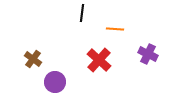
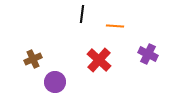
black line: moved 1 px down
orange line: moved 3 px up
brown cross: rotated 30 degrees clockwise
